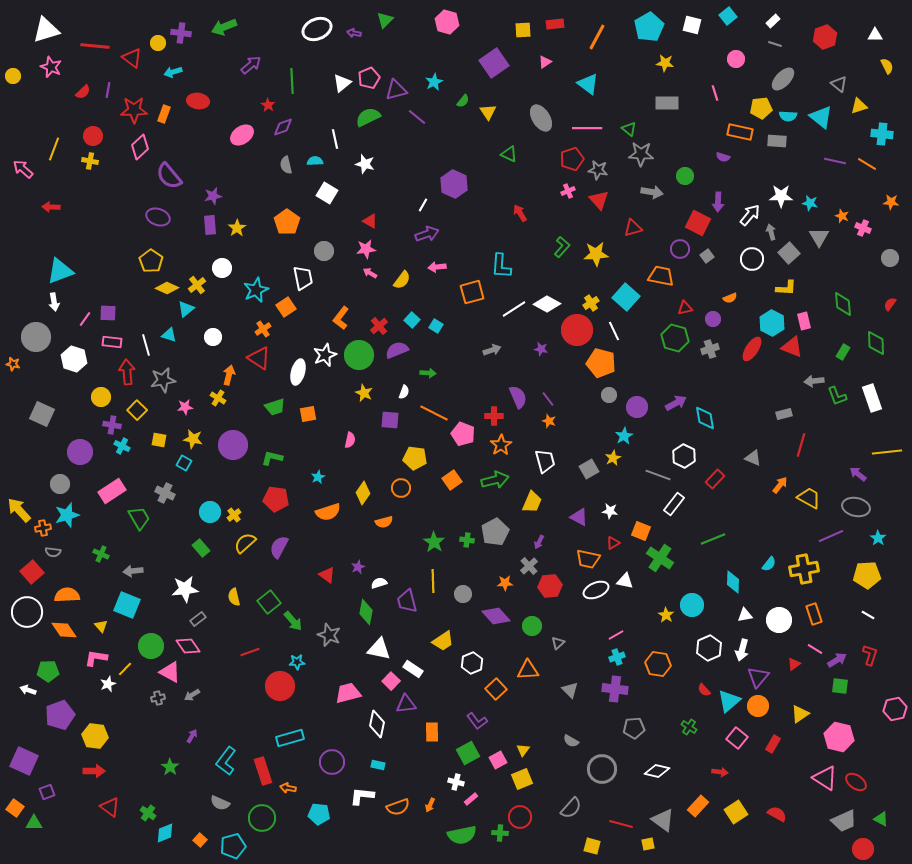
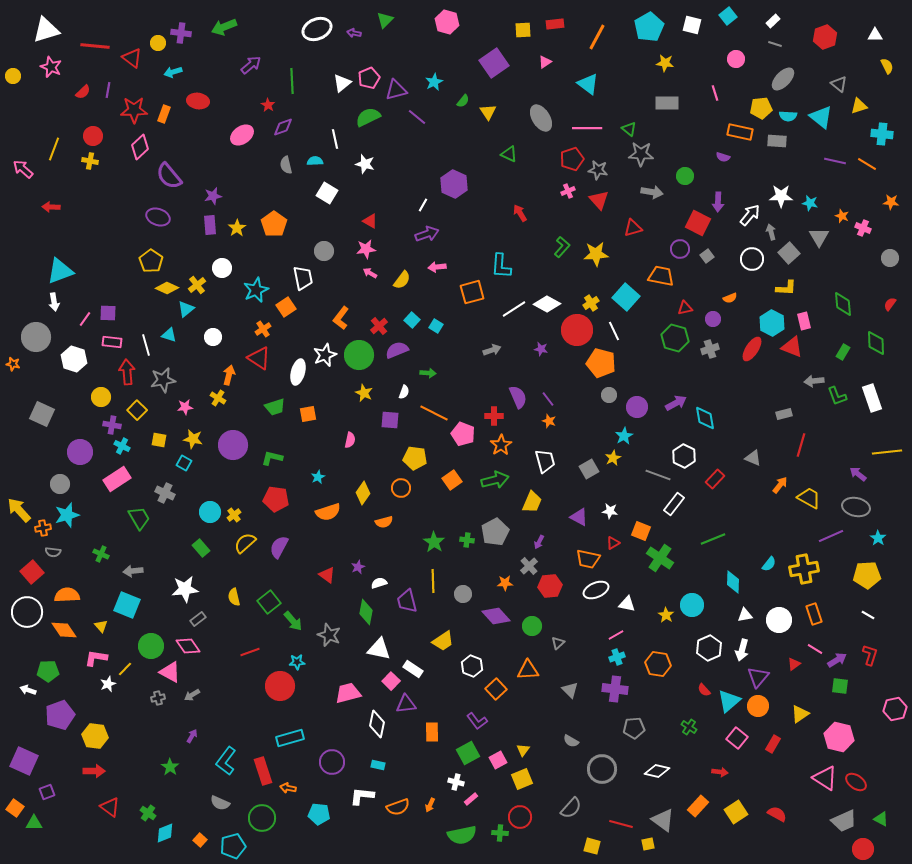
orange pentagon at (287, 222): moved 13 px left, 2 px down
pink rectangle at (112, 491): moved 5 px right, 12 px up
white triangle at (625, 581): moved 2 px right, 23 px down
white hexagon at (472, 663): moved 3 px down; rotated 15 degrees counterclockwise
